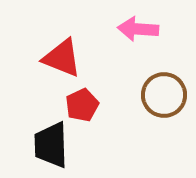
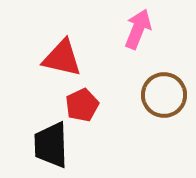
pink arrow: rotated 108 degrees clockwise
red triangle: rotated 9 degrees counterclockwise
